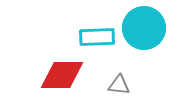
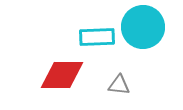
cyan circle: moved 1 px left, 1 px up
